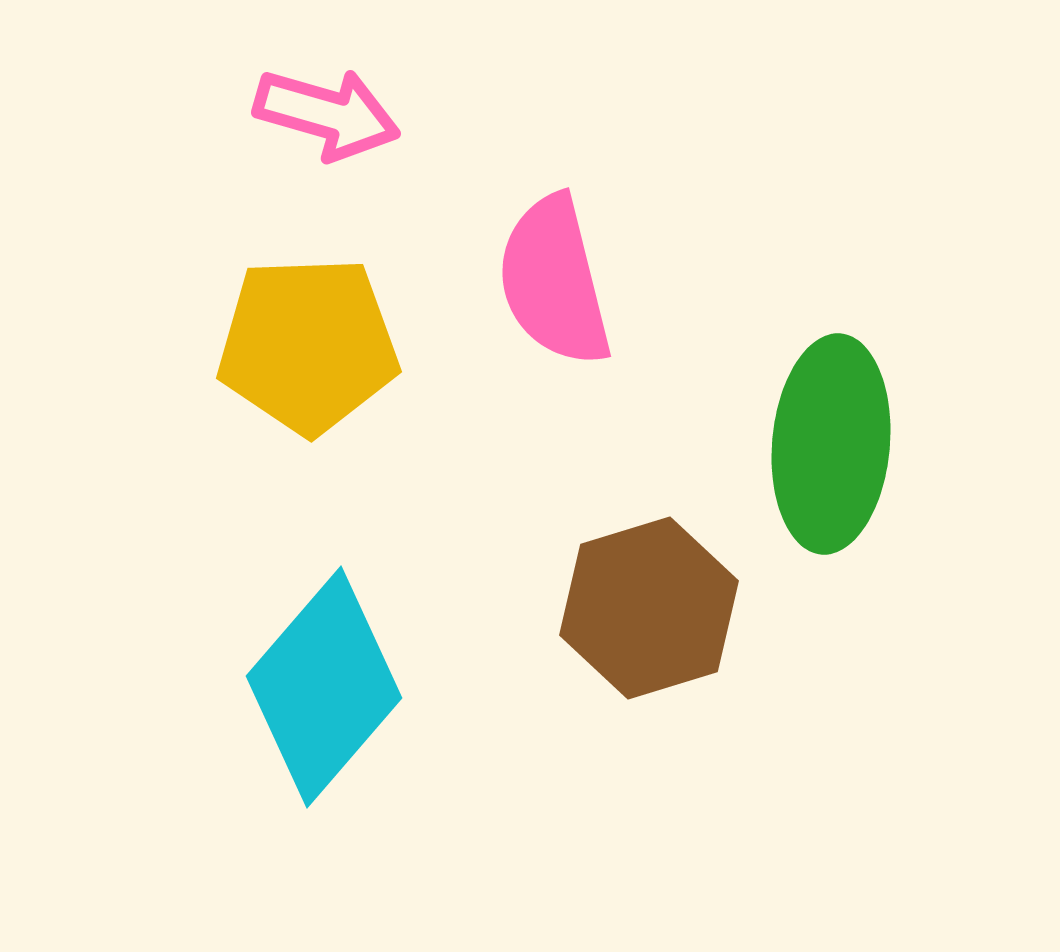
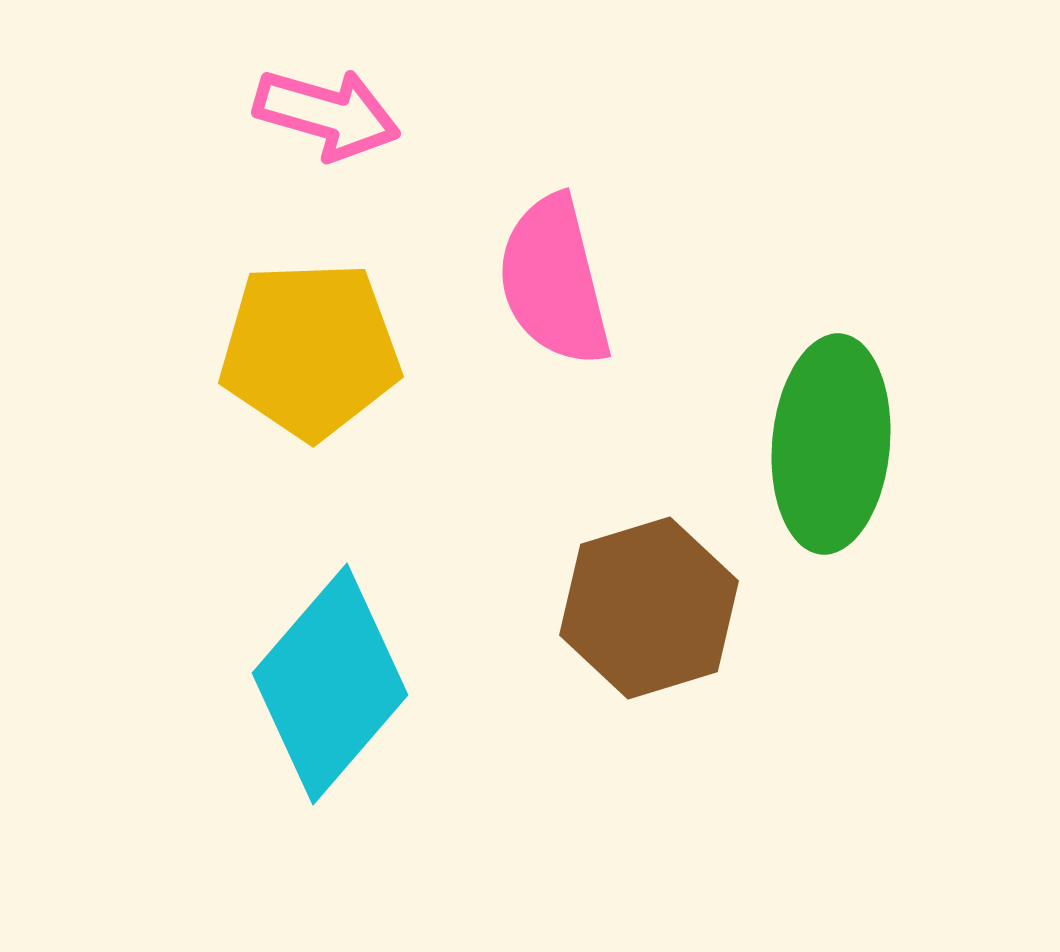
yellow pentagon: moved 2 px right, 5 px down
cyan diamond: moved 6 px right, 3 px up
